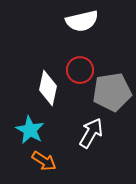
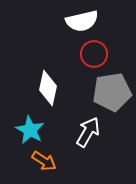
red circle: moved 14 px right, 16 px up
white arrow: moved 3 px left, 1 px up
